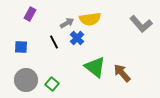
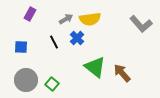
gray arrow: moved 1 px left, 4 px up
